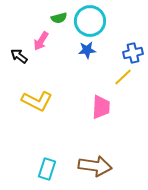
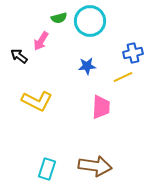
blue star: moved 16 px down
yellow line: rotated 18 degrees clockwise
